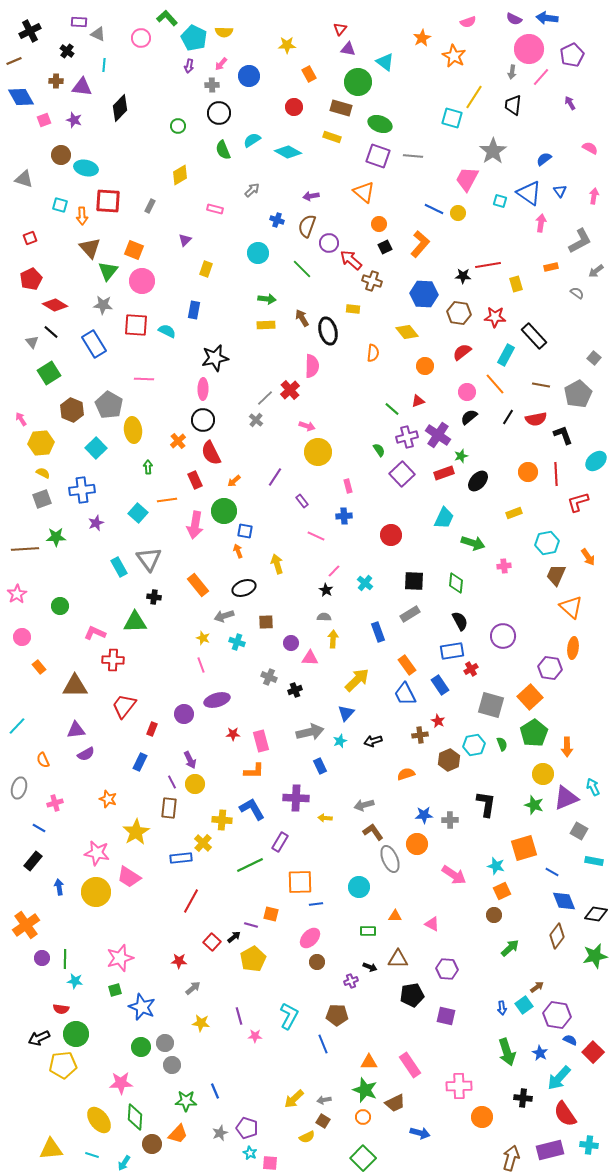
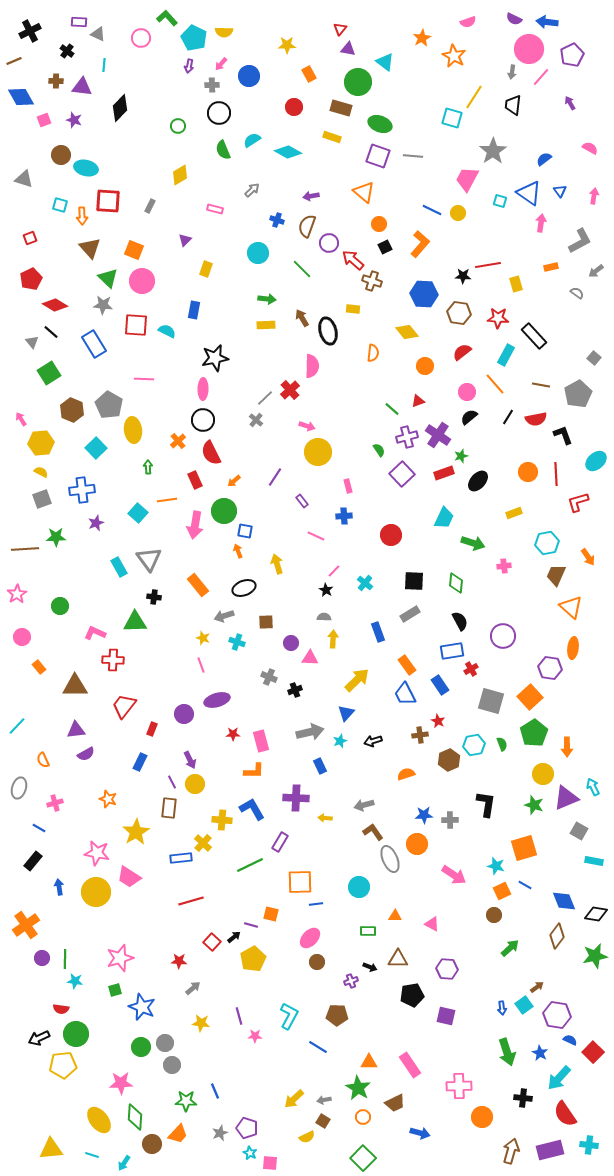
blue arrow at (547, 18): moved 4 px down
blue line at (434, 209): moved 2 px left, 1 px down
red arrow at (351, 260): moved 2 px right
green triangle at (108, 271): moved 7 px down; rotated 25 degrees counterclockwise
red star at (495, 317): moved 3 px right, 1 px down
yellow semicircle at (43, 473): moved 2 px left, 1 px up
gray square at (491, 705): moved 4 px up
blue line at (552, 872): moved 27 px left, 13 px down
red line at (191, 901): rotated 45 degrees clockwise
blue line at (323, 1044): moved 5 px left, 3 px down; rotated 36 degrees counterclockwise
green star at (365, 1090): moved 7 px left, 2 px up; rotated 10 degrees clockwise
brown arrow at (511, 1158): moved 7 px up
